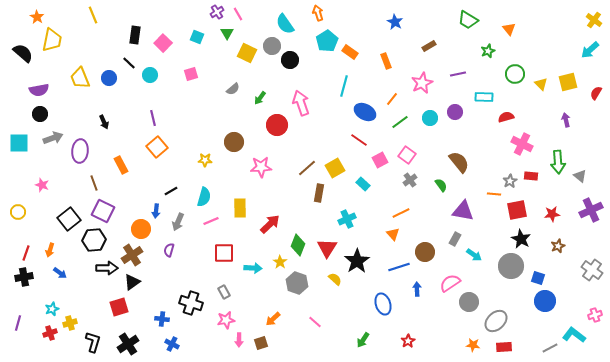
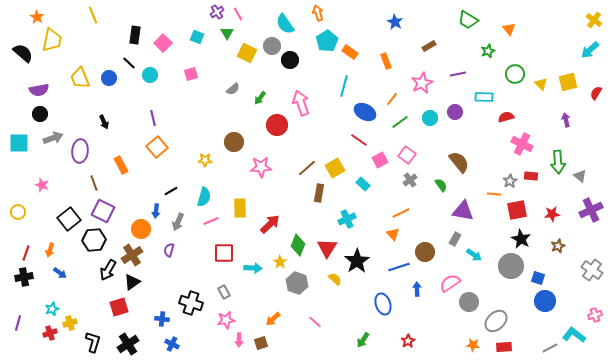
black arrow at (107, 268): moved 1 px right, 2 px down; rotated 120 degrees clockwise
